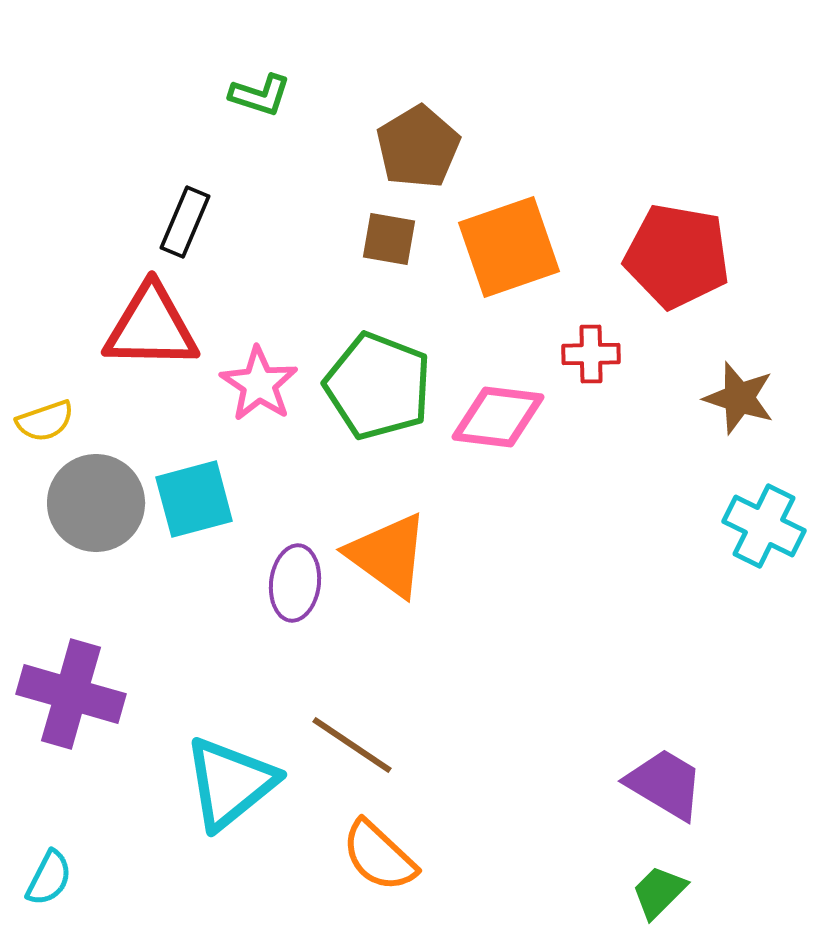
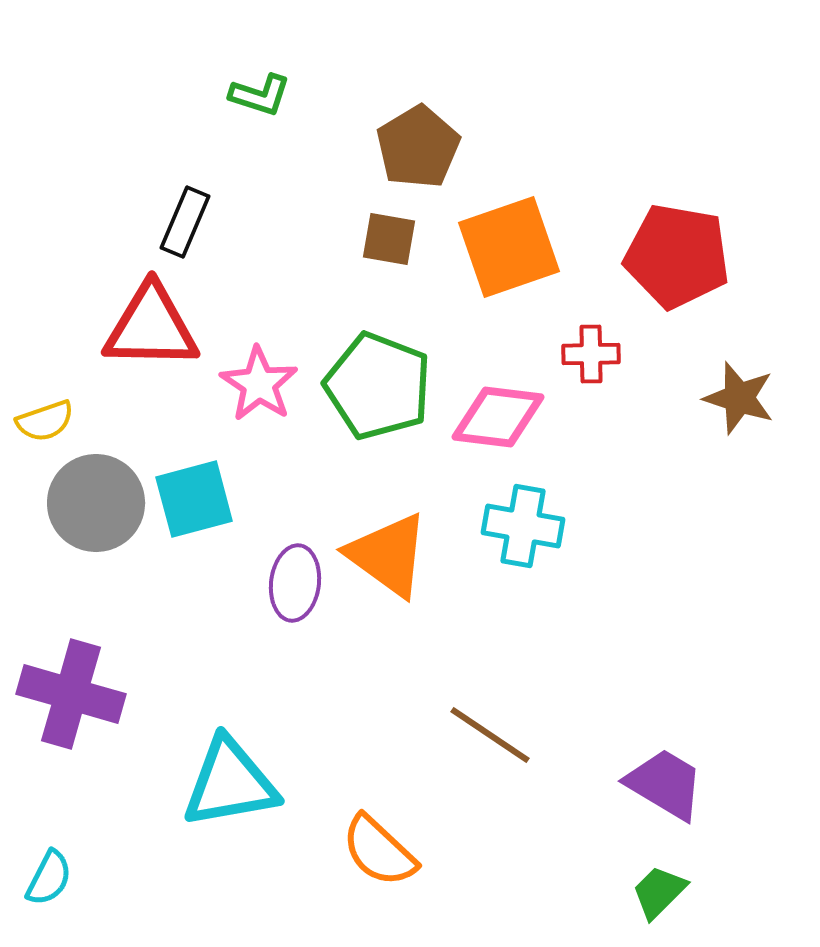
cyan cross: moved 241 px left; rotated 16 degrees counterclockwise
brown line: moved 138 px right, 10 px up
cyan triangle: rotated 29 degrees clockwise
orange semicircle: moved 5 px up
